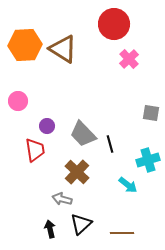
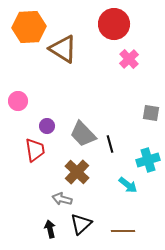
orange hexagon: moved 4 px right, 18 px up
brown line: moved 1 px right, 2 px up
